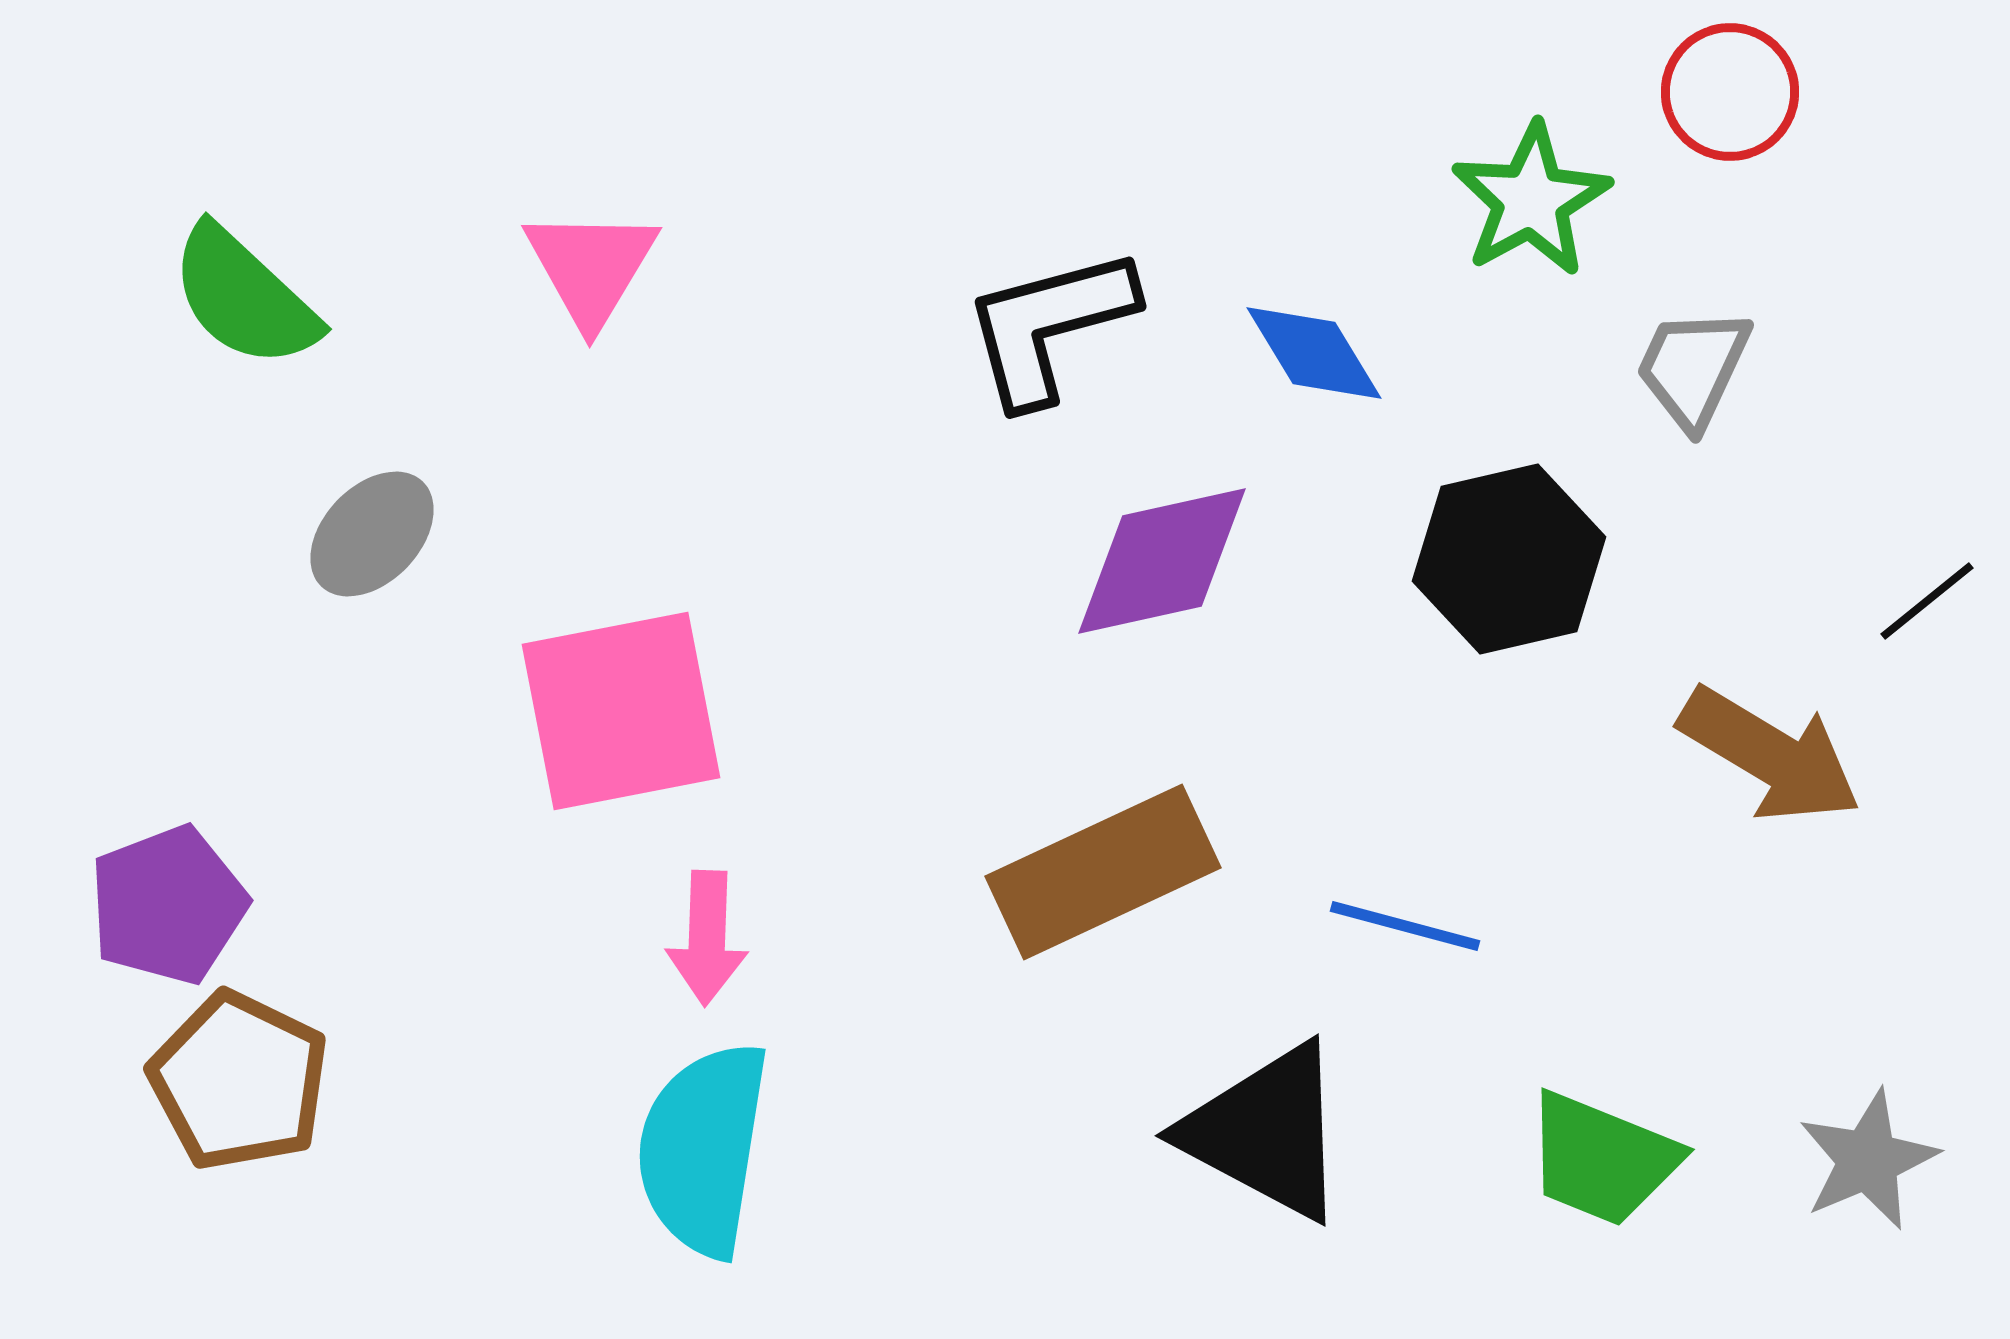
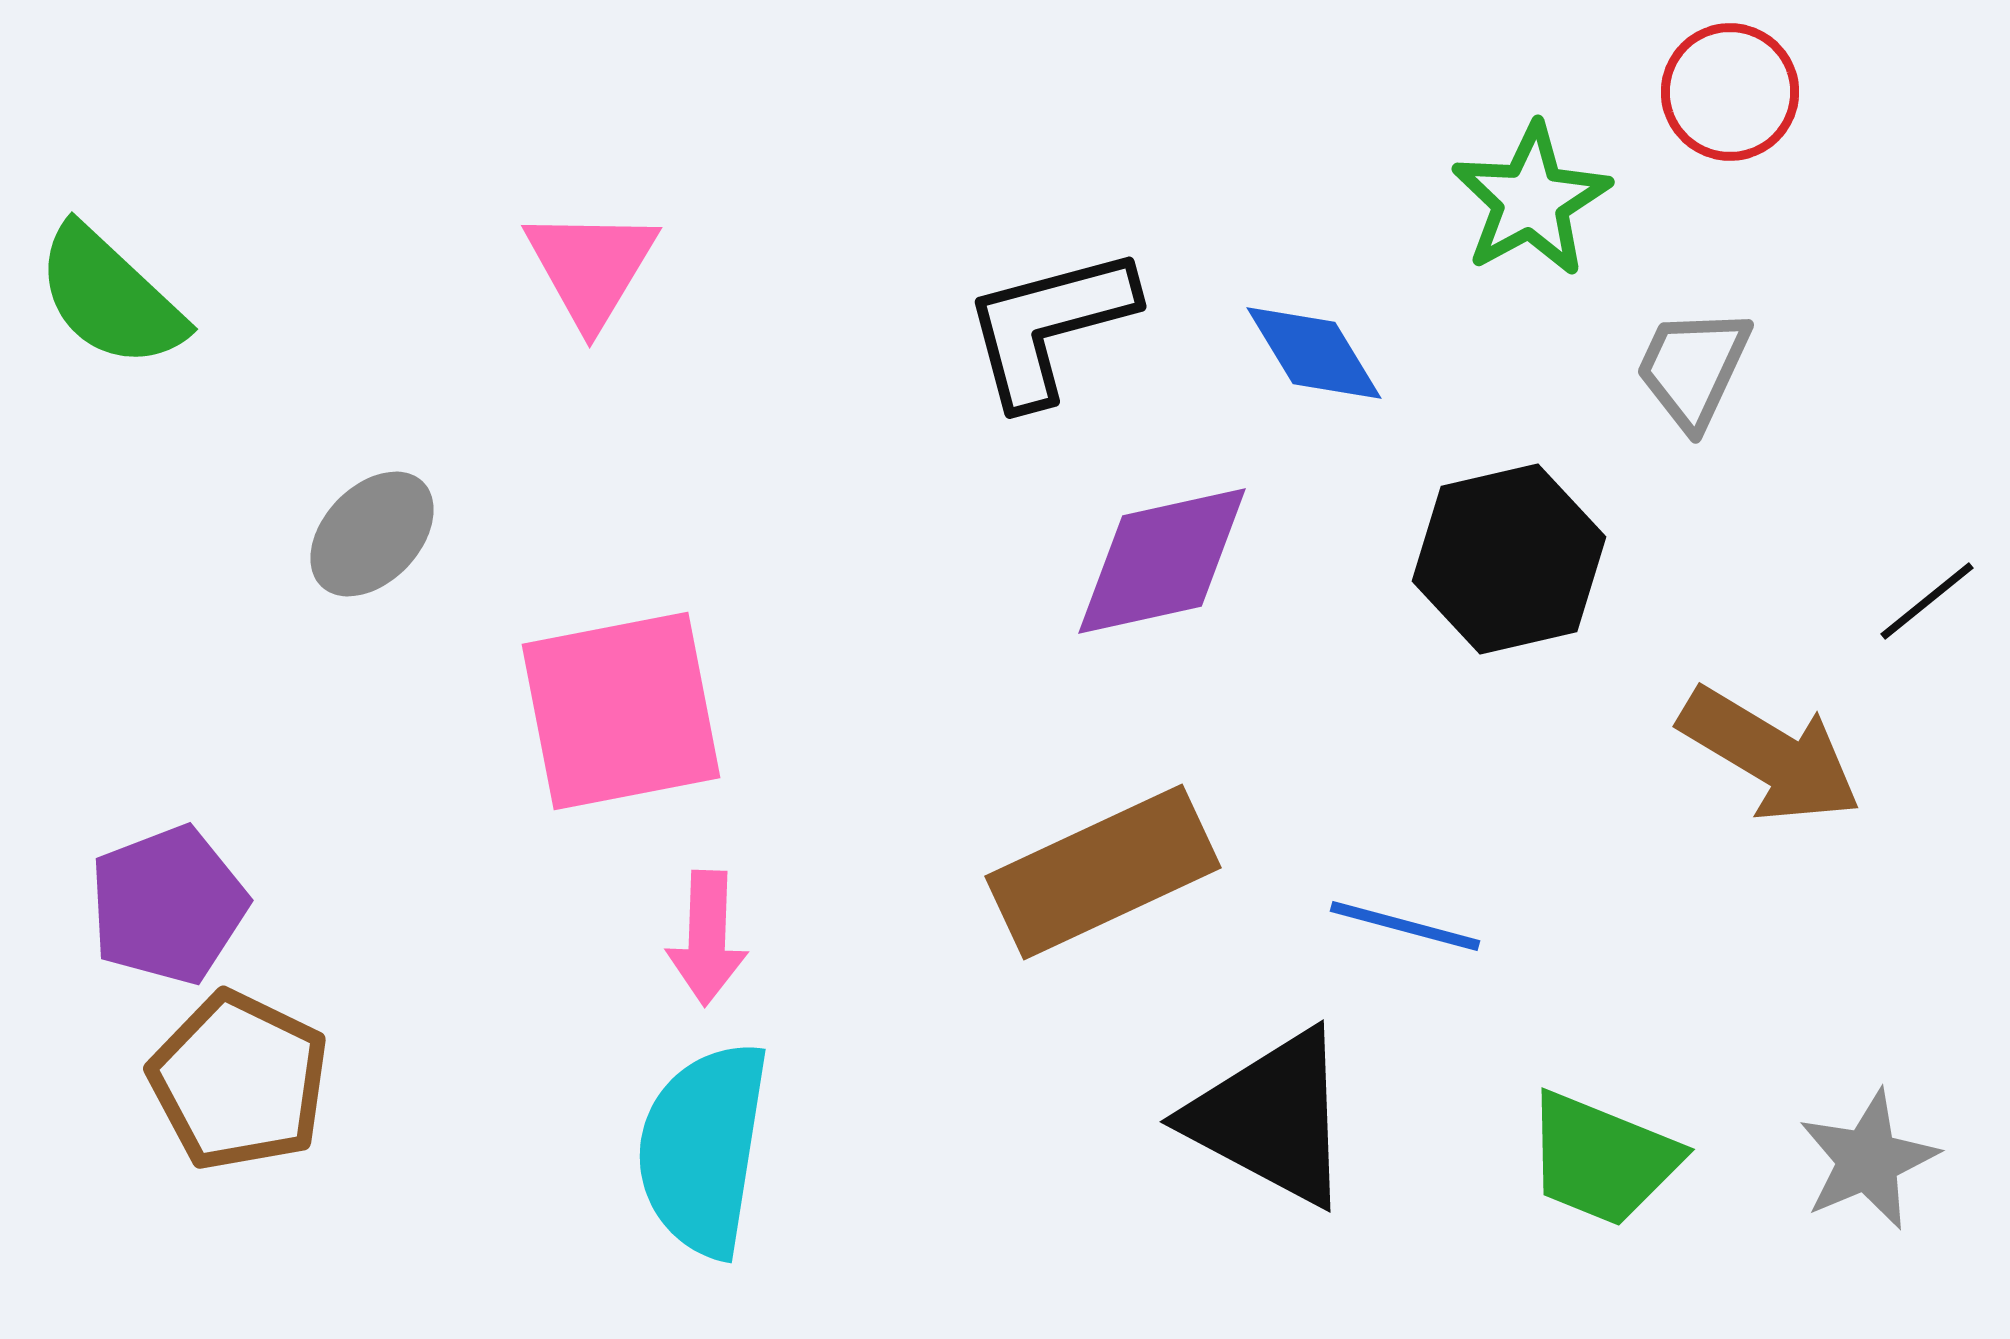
green semicircle: moved 134 px left
black triangle: moved 5 px right, 14 px up
